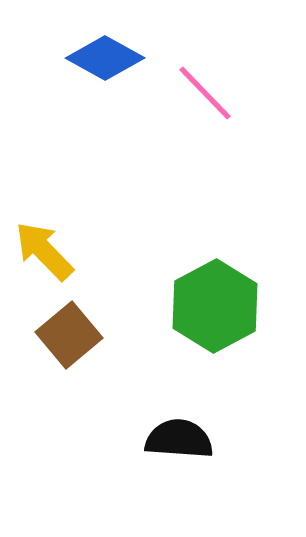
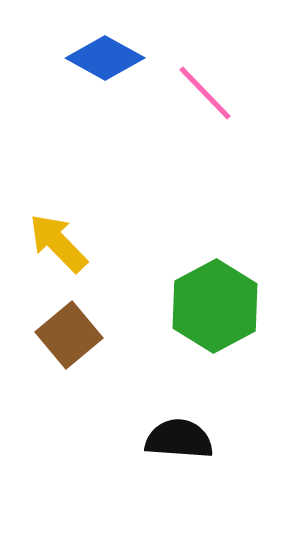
yellow arrow: moved 14 px right, 8 px up
